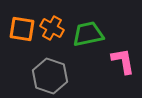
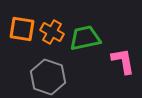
orange cross: moved 4 px down
green trapezoid: moved 3 px left, 4 px down
gray hexagon: moved 2 px left, 1 px down
